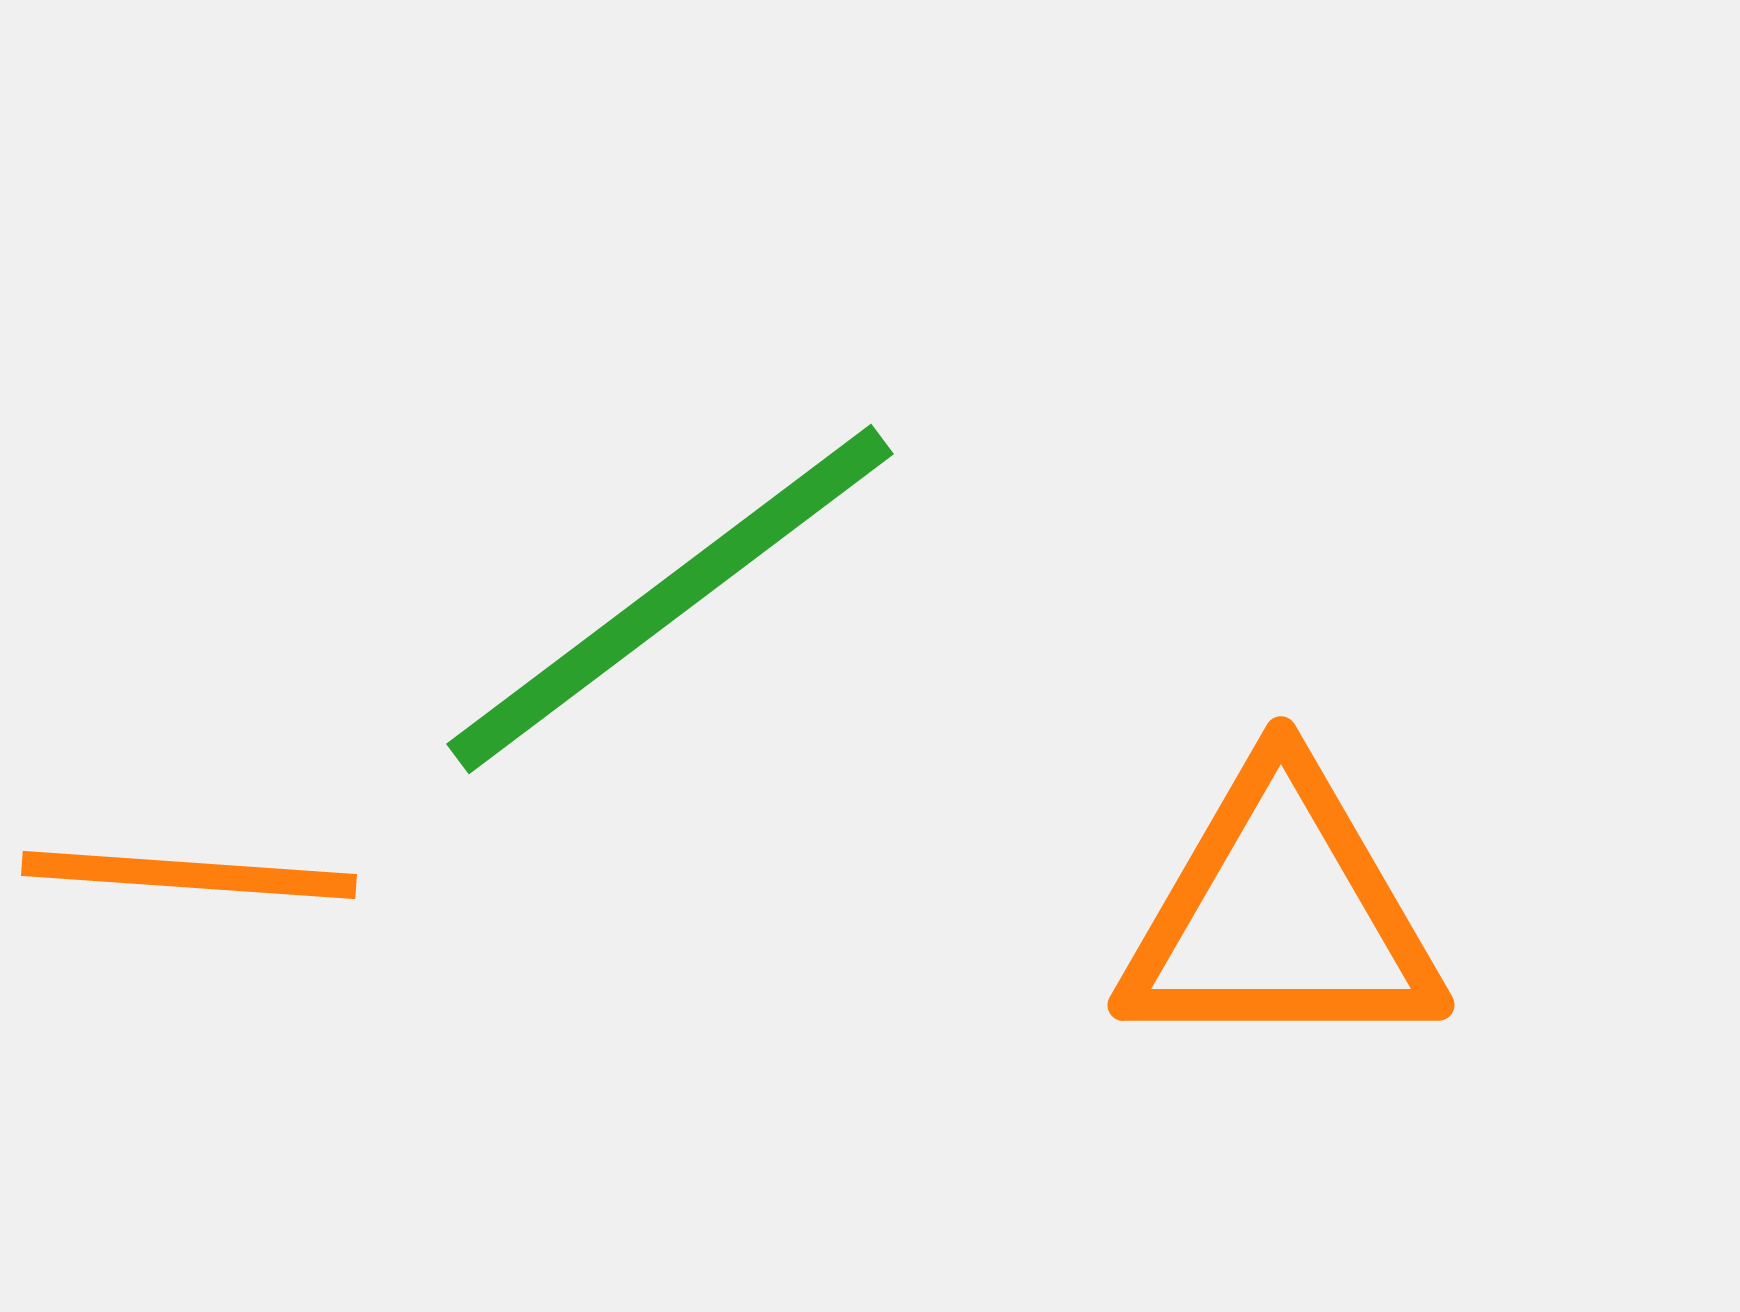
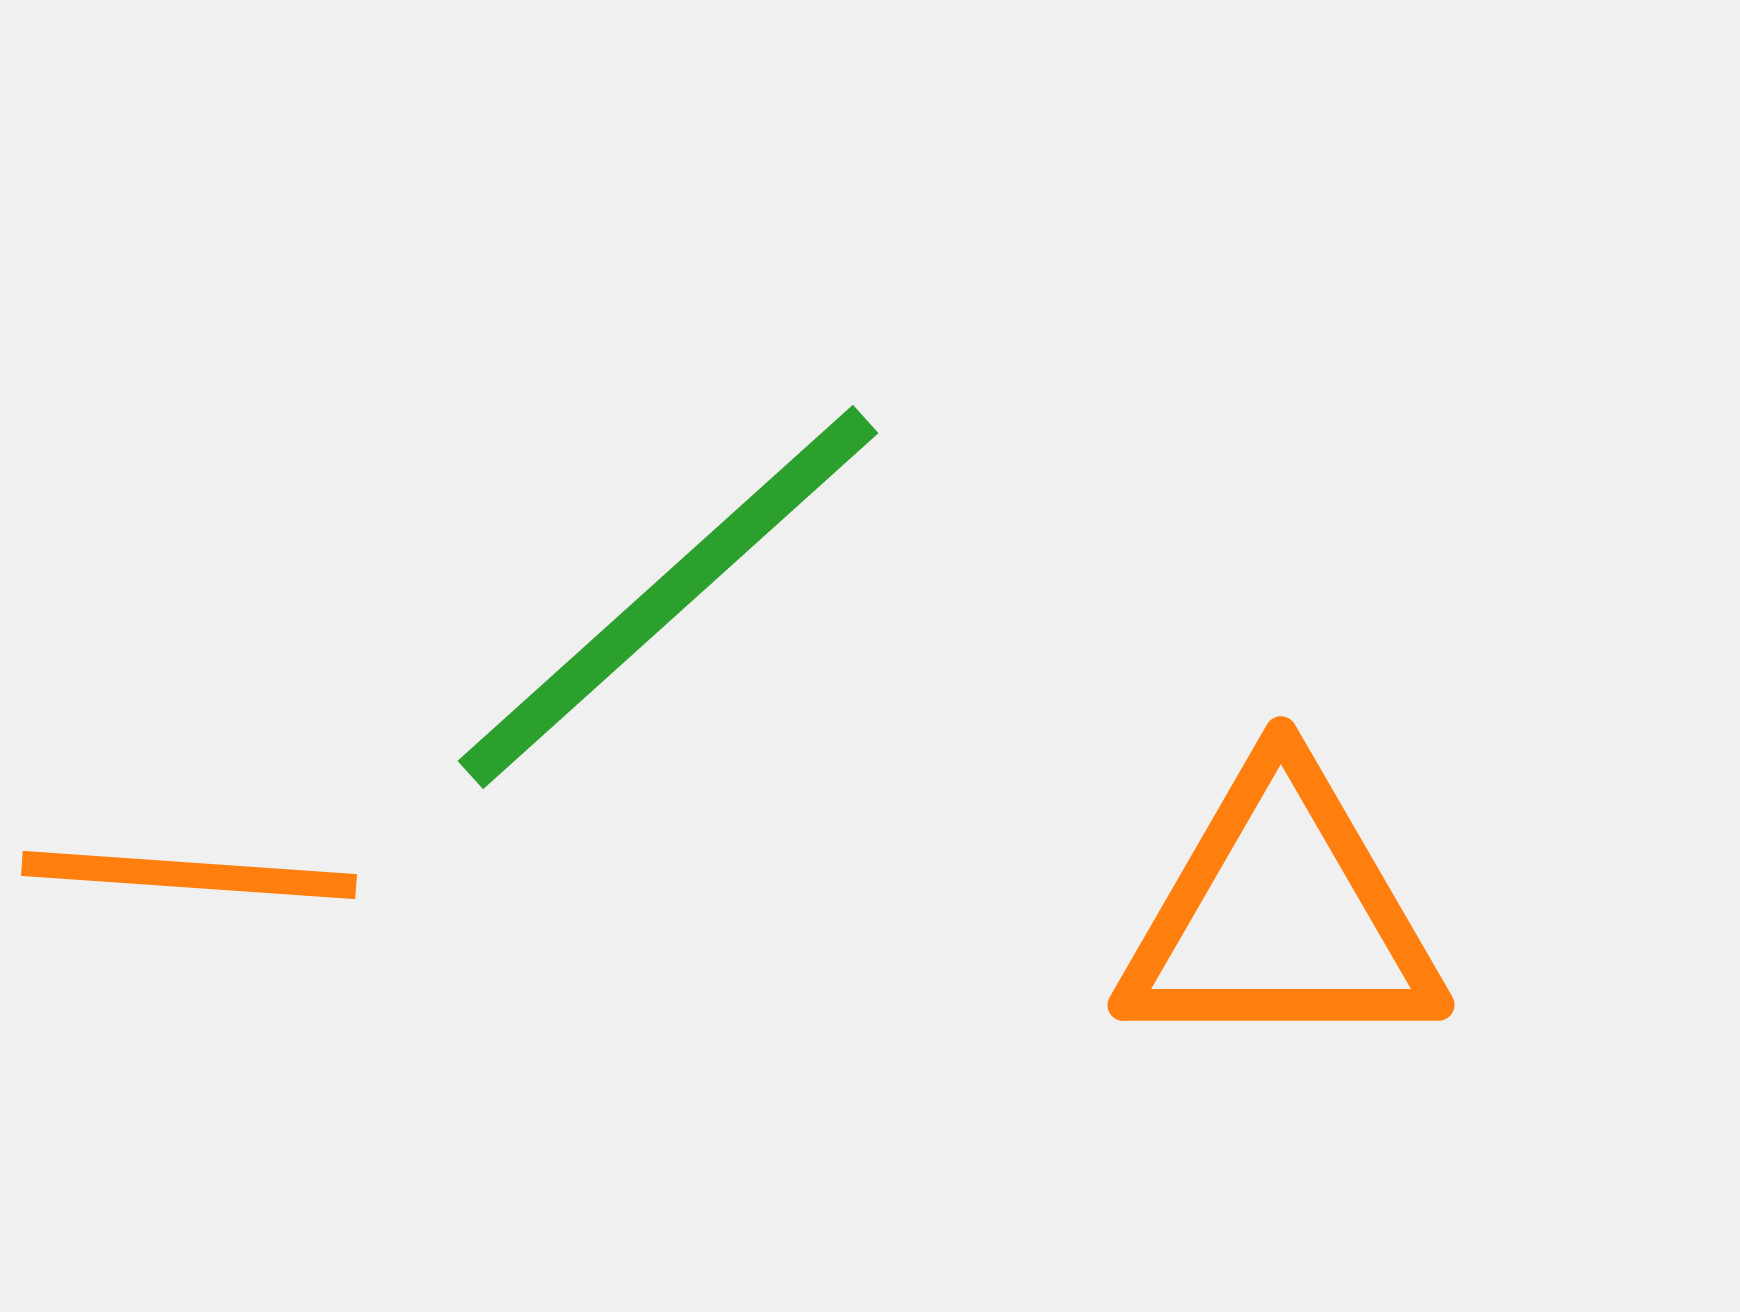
green line: moved 2 px left, 2 px up; rotated 5 degrees counterclockwise
